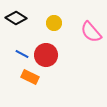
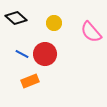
black diamond: rotated 10 degrees clockwise
red circle: moved 1 px left, 1 px up
orange rectangle: moved 4 px down; rotated 48 degrees counterclockwise
